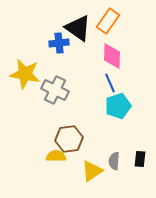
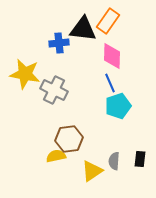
black triangle: moved 5 px right, 1 px down; rotated 28 degrees counterclockwise
gray cross: moved 1 px left
yellow semicircle: rotated 12 degrees counterclockwise
